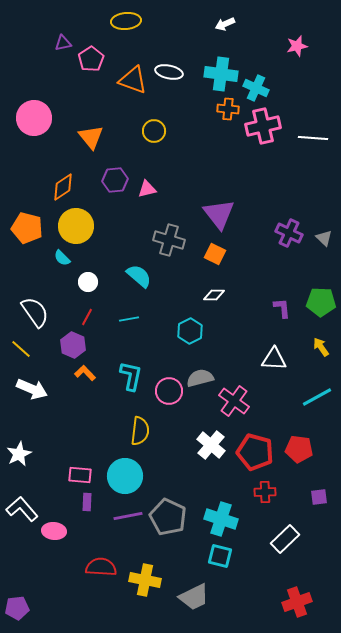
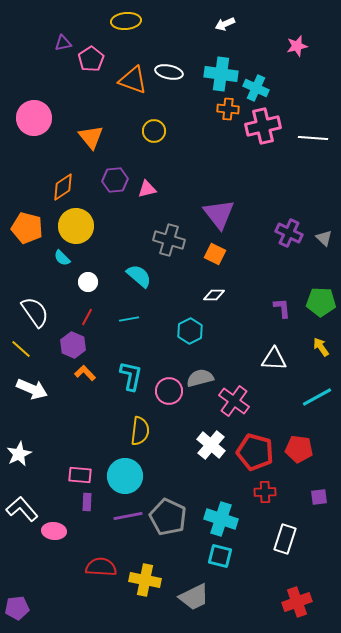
white rectangle at (285, 539): rotated 28 degrees counterclockwise
